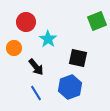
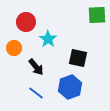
green square: moved 6 px up; rotated 18 degrees clockwise
blue line: rotated 21 degrees counterclockwise
